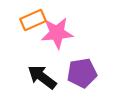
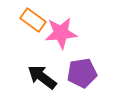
orange rectangle: rotated 60 degrees clockwise
pink star: moved 4 px right
